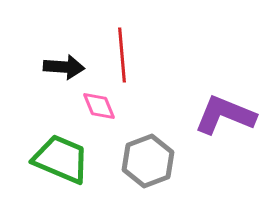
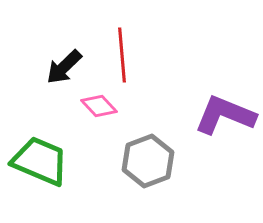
black arrow: rotated 132 degrees clockwise
pink diamond: rotated 21 degrees counterclockwise
green trapezoid: moved 21 px left, 2 px down
